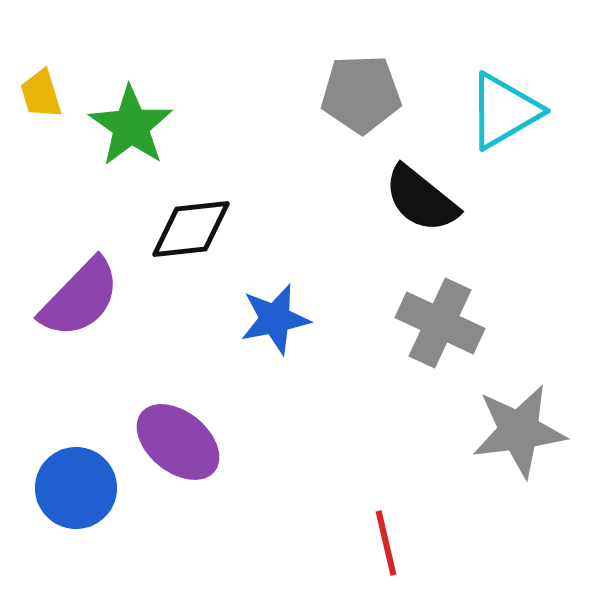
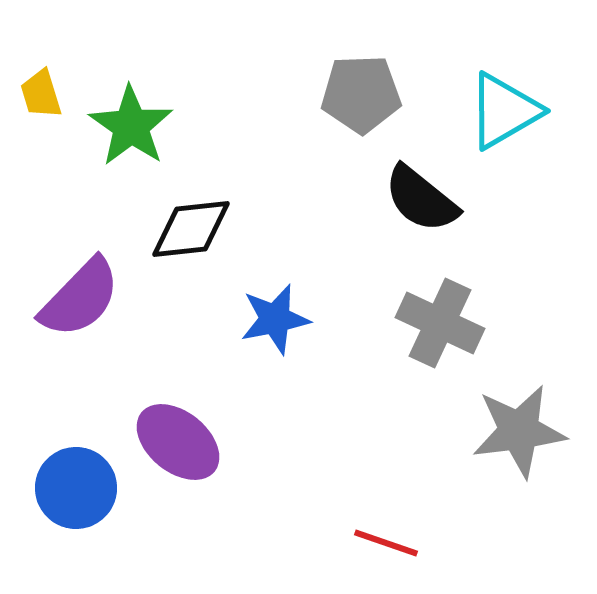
red line: rotated 58 degrees counterclockwise
